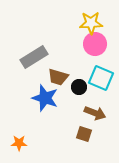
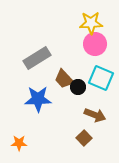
gray rectangle: moved 3 px right, 1 px down
brown trapezoid: moved 6 px right, 2 px down; rotated 30 degrees clockwise
black circle: moved 1 px left
blue star: moved 7 px left, 1 px down; rotated 20 degrees counterclockwise
brown arrow: moved 2 px down
brown square: moved 4 px down; rotated 28 degrees clockwise
